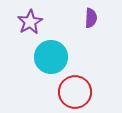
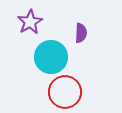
purple semicircle: moved 10 px left, 15 px down
red circle: moved 10 px left
